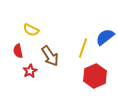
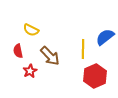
yellow line: moved 1 px down; rotated 18 degrees counterclockwise
brown arrow: rotated 10 degrees counterclockwise
